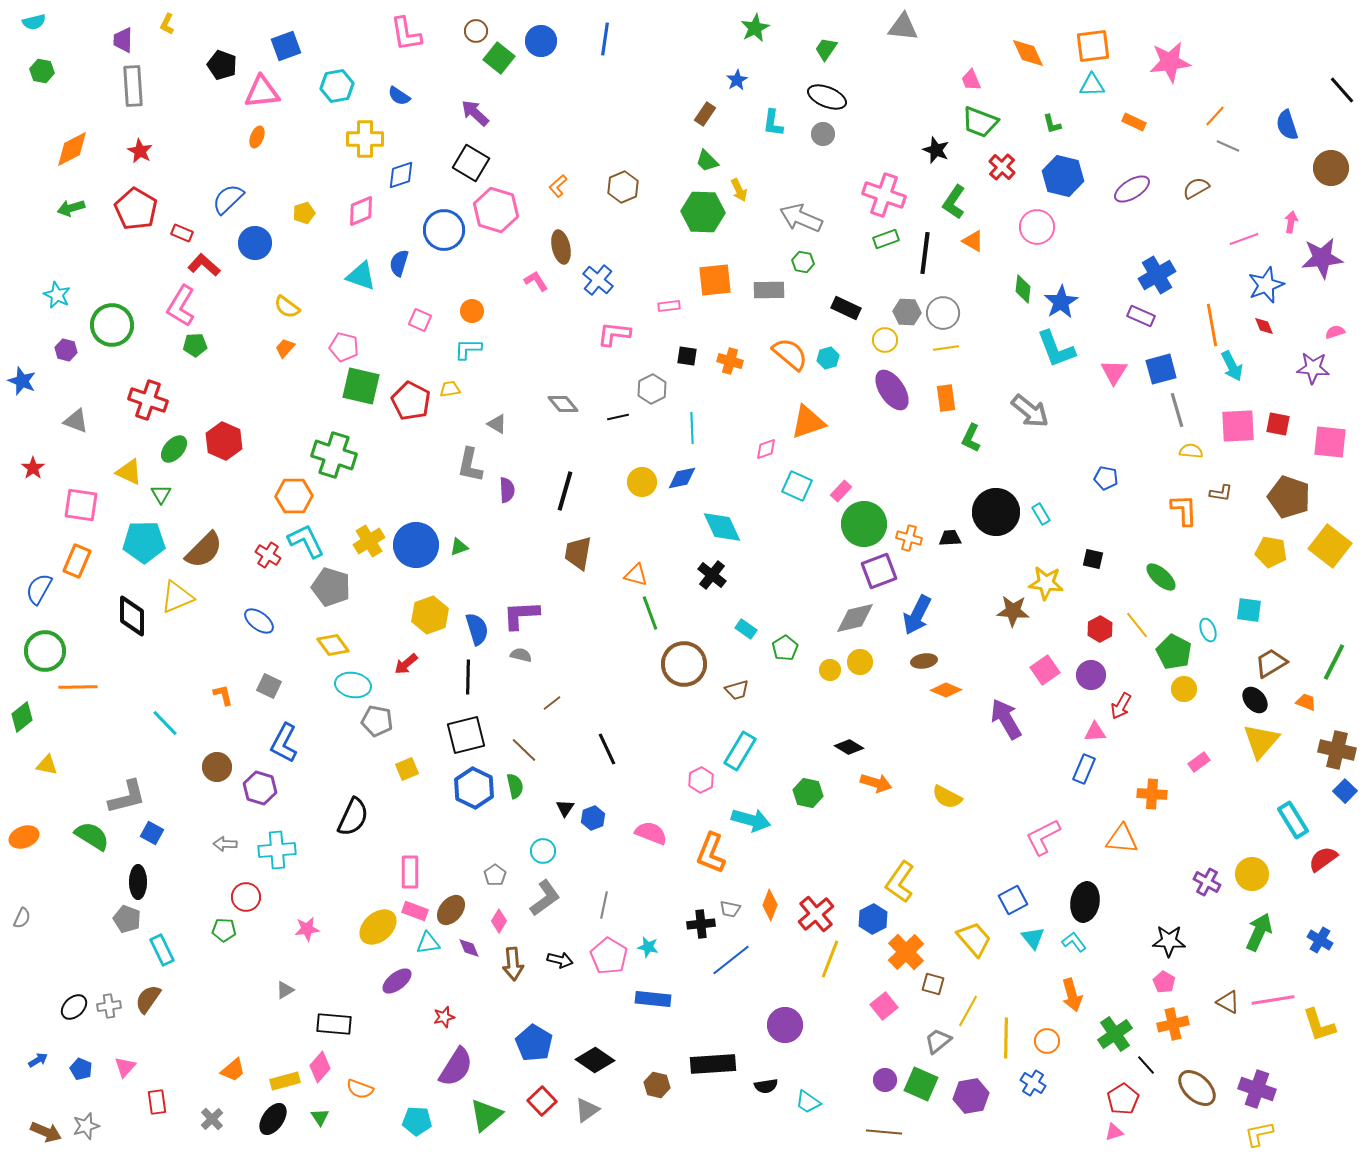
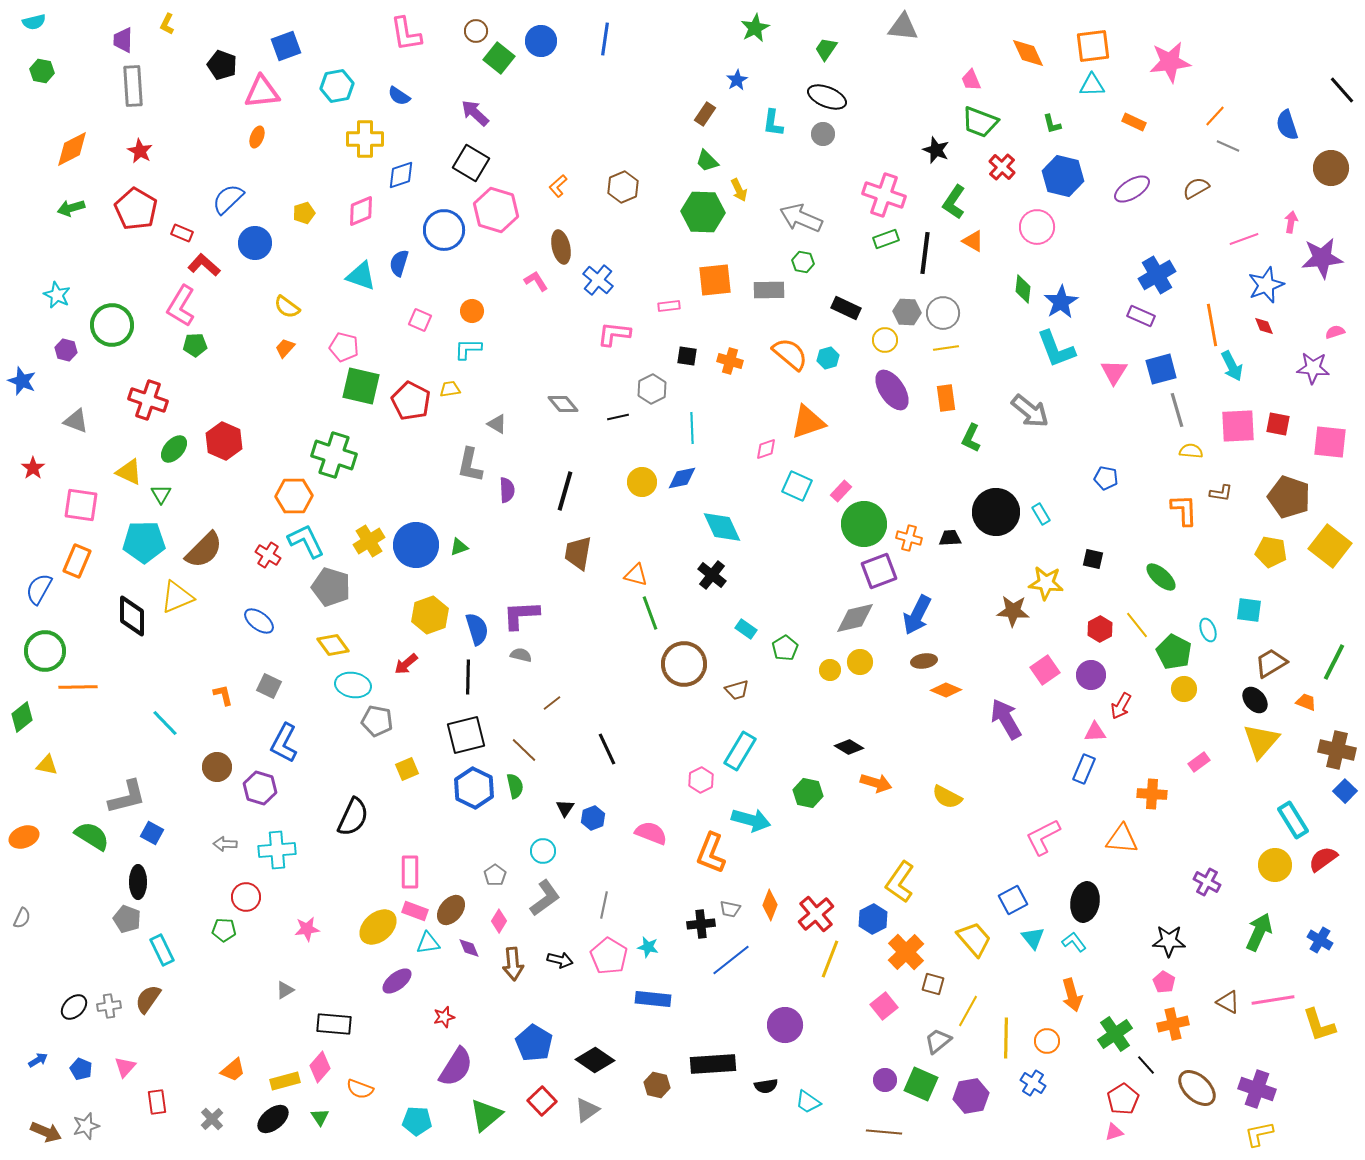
yellow circle at (1252, 874): moved 23 px right, 9 px up
black ellipse at (273, 1119): rotated 16 degrees clockwise
